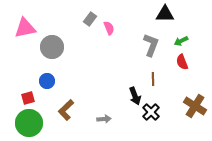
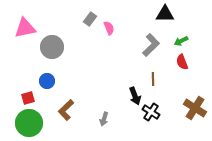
gray L-shape: rotated 25 degrees clockwise
brown cross: moved 2 px down
black cross: rotated 12 degrees counterclockwise
gray arrow: rotated 112 degrees clockwise
